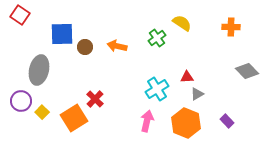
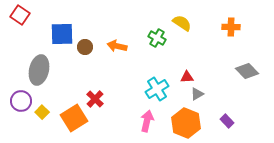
green cross: rotated 24 degrees counterclockwise
